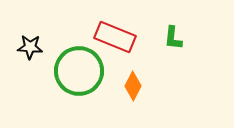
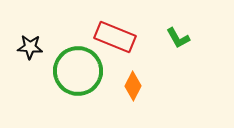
green L-shape: moved 5 px right; rotated 35 degrees counterclockwise
green circle: moved 1 px left
